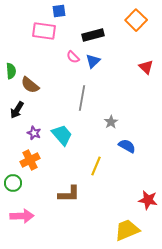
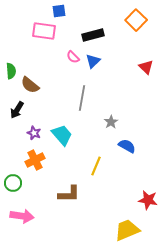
orange cross: moved 5 px right
pink arrow: rotated 10 degrees clockwise
